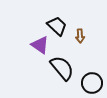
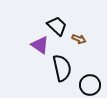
brown arrow: moved 1 px left, 3 px down; rotated 64 degrees counterclockwise
black semicircle: rotated 28 degrees clockwise
black circle: moved 2 px left, 2 px down
